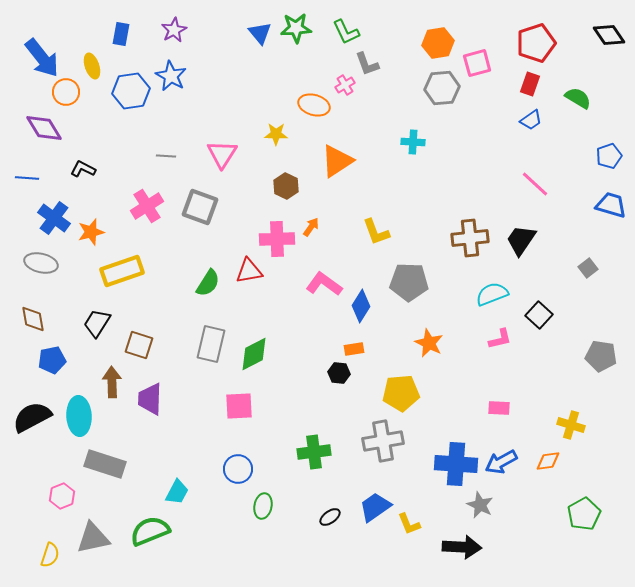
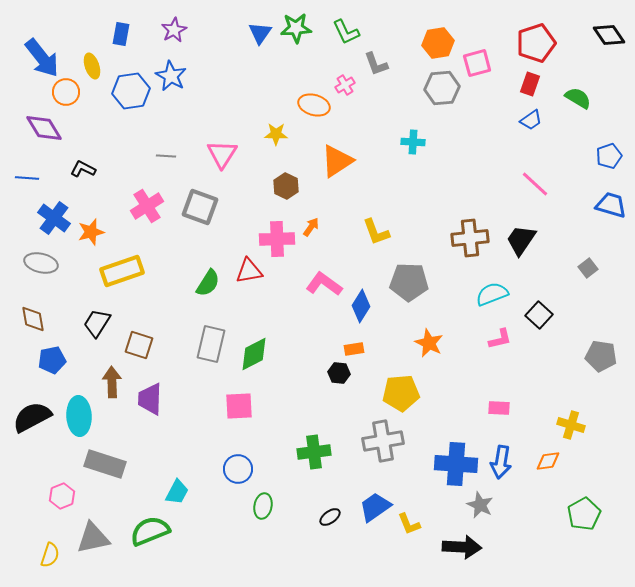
blue triangle at (260, 33): rotated 15 degrees clockwise
gray L-shape at (367, 64): moved 9 px right
blue arrow at (501, 462): rotated 52 degrees counterclockwise
